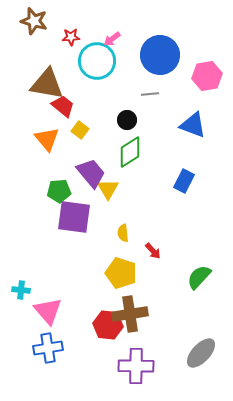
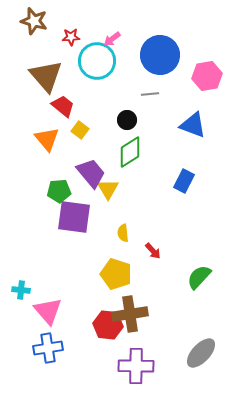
brown triangle: moved 1 px left, 8 px up; rotated 39 degrees clockwise
yellow pentagon: moved 5 px left, 1 px down
